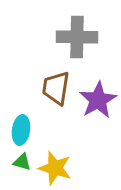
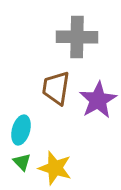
cyan ellipse: rotated 8 degrees clockwise
green triangle: rotated 30 degrees clockwise
